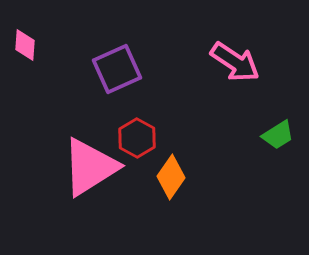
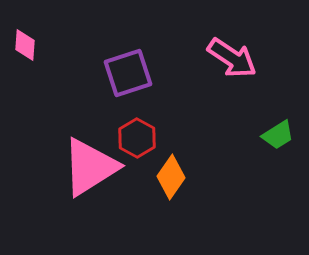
pink arrow: moved 3 px left, 4 px up
purple square: moved 11 px right, 4 px down; rotated 6 degrees clockwise
